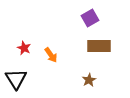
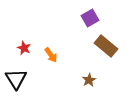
brown rectangle: moved 7 px right; rotated 40 degrees clockwise
